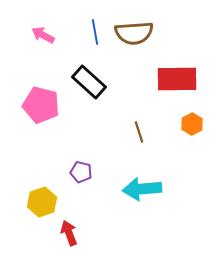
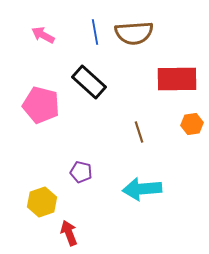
orange hexagon: rotated 20 degrees clockwise
